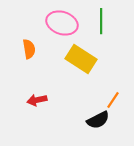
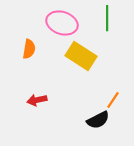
green line: moved 6 px right, 3 px up
orange semicircle: rotated 18 degrees clockwise
yellow rectangle: moved 3 px up
